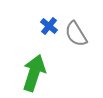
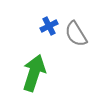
blue cross: rotated 24 degrees clockwise
